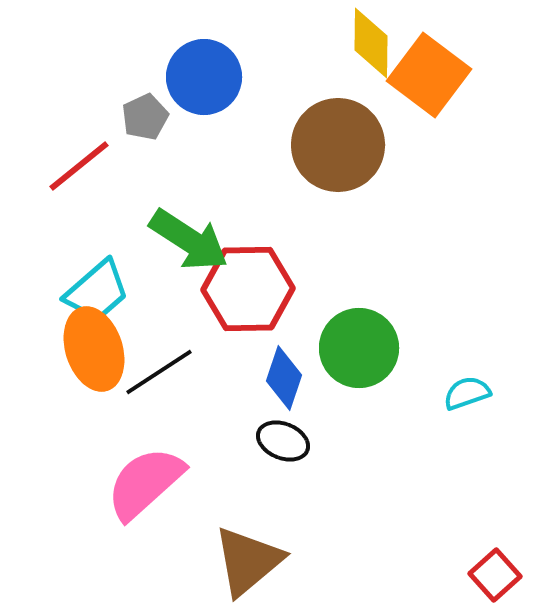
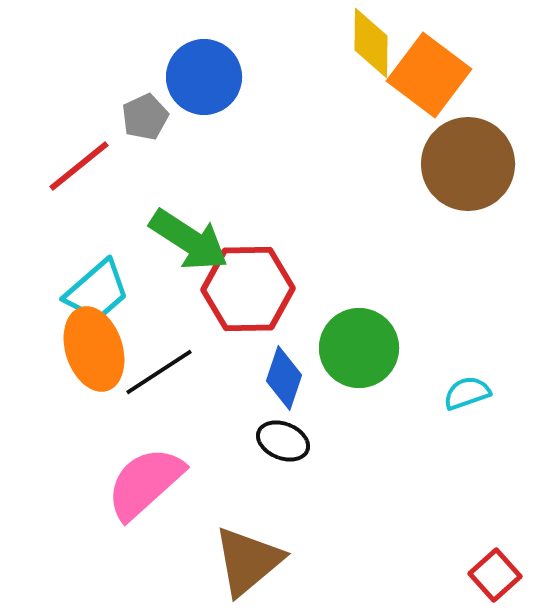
brown circle: moved 130 px right, 19 px down
